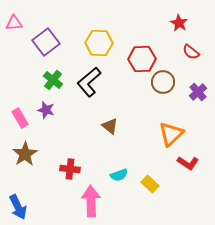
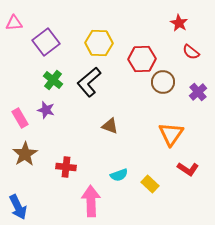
brown triangle: rotated 18 degrees counterclockwise
orange triangle: rotated 12 degrees counterclockwise
red L-shape: moved 6 px down
red cross: moved 4 px left, 2 px up
